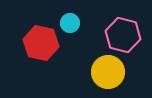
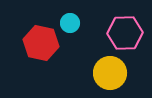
pink hexagon: moved 2 px right, 2 px up; rotated 16 degrees counterclockwise
yellow circle: moved 2 px right, 1 px down
